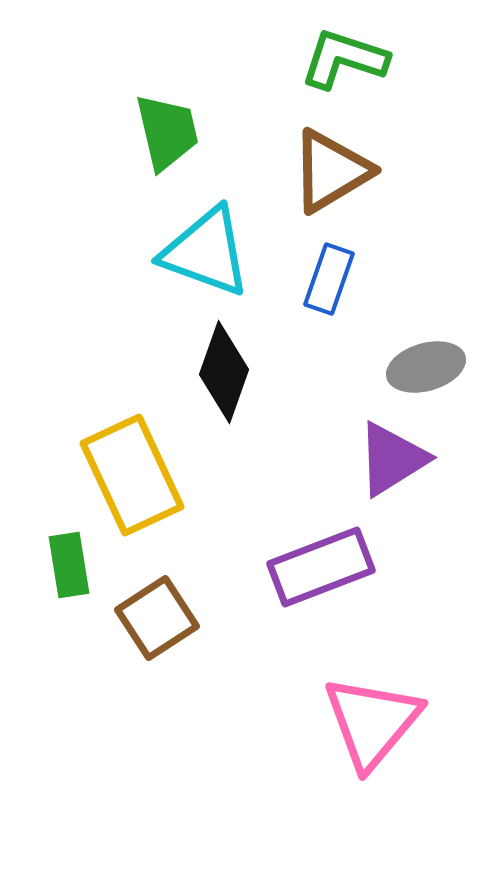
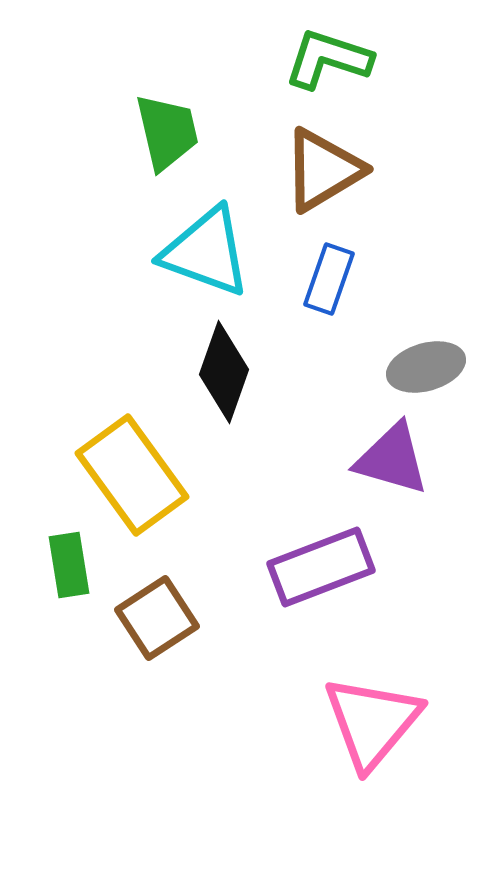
green L-shape: moved 16 px left
brown triangle: moved 8 px left, 1 px up
purple triangle: rotated 48 degrees clockwise
yellow rectangle: rotated 11 degrees counterclockwise
